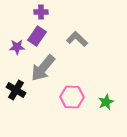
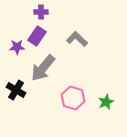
pink hexagon: moved 1 px right, 1 px down; rotated 15 degrees clockwise
